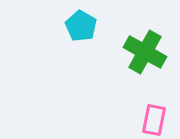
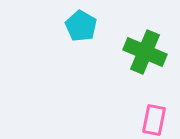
green cross: rotated 6 degrees counterclockwise
